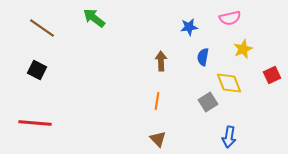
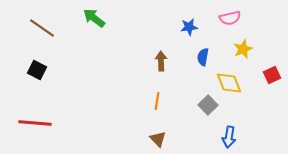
gray square: moved 3 px down; rotated 12 degrees counterclockwise
